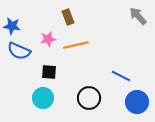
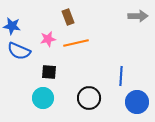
gray arrow: rotated 132 degrees clockwise
orange line: moved 2 px up
blue line: rotated 66 degrees clockwise
